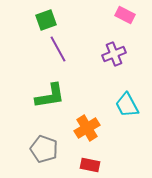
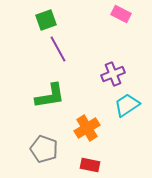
pink rectangle: moved 4 px left, 1 px up
purple cross: moved 1 px left, 20 px down
cyan trapezoid: rotated 84 degrees clockwise
